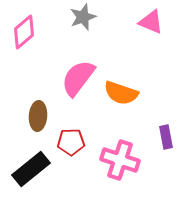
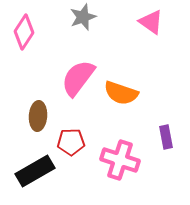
pink triangle: rotated 12 degrees clockwise
pink diamond: rotated 16 degrees counterclockwise
black rectangle: moved 4 px right, 2 px down; rotated 9 degrees clockwise
